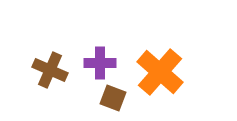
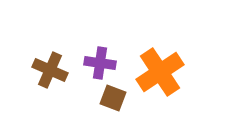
purple cross: rotated 8 degrees clockwise
orange cross: rotated 15 degrees clockwise
